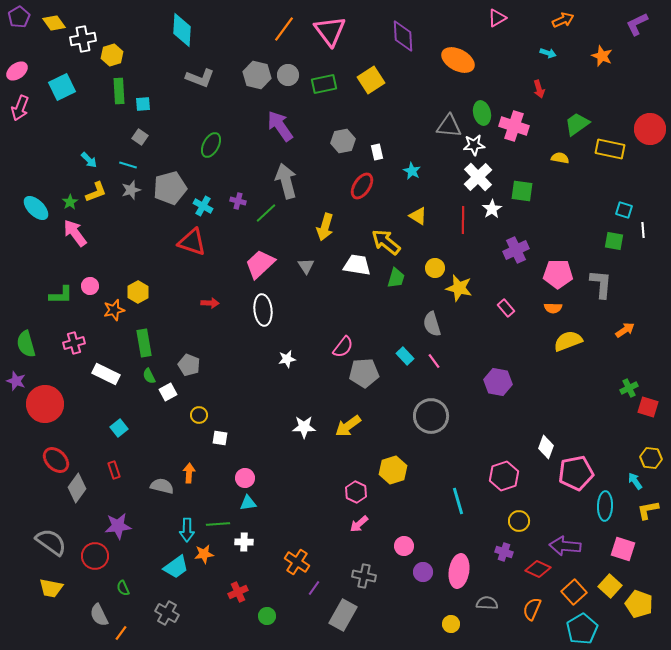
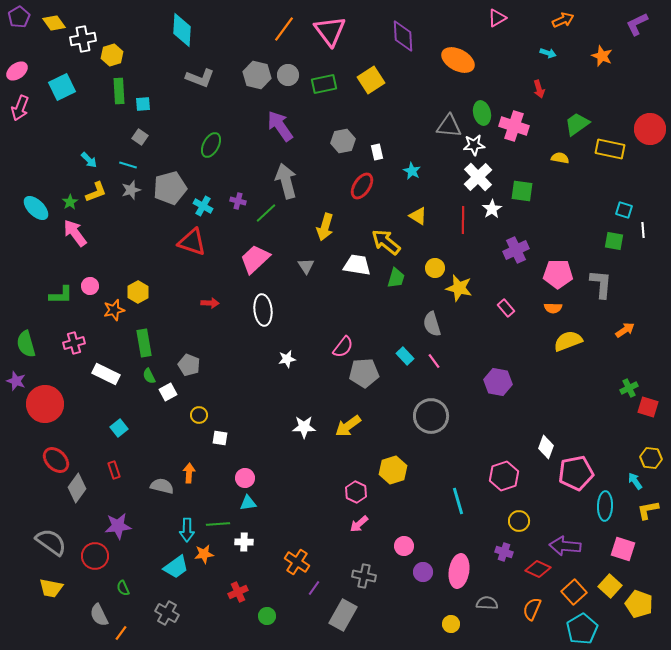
pink trapezoid at (260, 264): moved 5 px left, 5 px up
